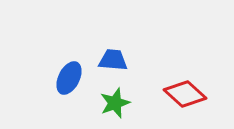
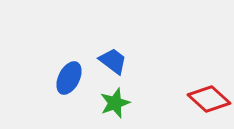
blue trapezoid: moved 1 px down; rotated 32 degrees clockwise
red diamond: moved 24 px right, 5 px down
